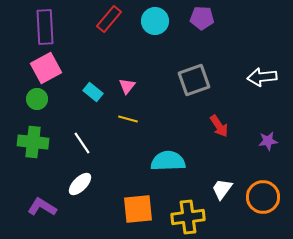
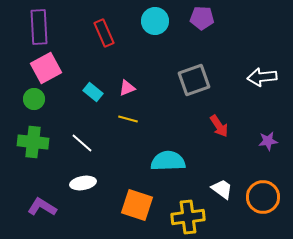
red rectangle: moved 5 px left, 14 px down; rotated 64 degrees counterclockwise
purple rectangle: moved 6 px left
pink triangle: moved 2 px down; rotated 30 degrees clockwise
green circle: moved 3 px left
white line: rotated 15 degrees counterclockwise
white ellipse: moved 3 px right, 1 px up; rotated 35 degrees clockwise
white trapezoid: rotated 90 degrees clockwise
orange square: moved 1 px left, 4 px up; rotated 24 degrees clockwise
